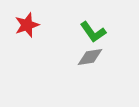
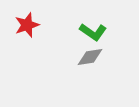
green L-shape: rotated 20 degrees counterclockwise
